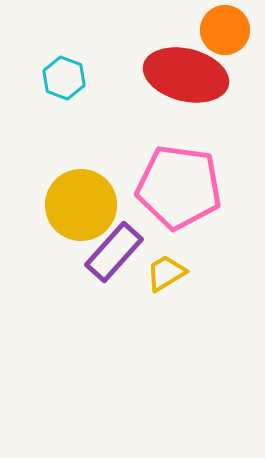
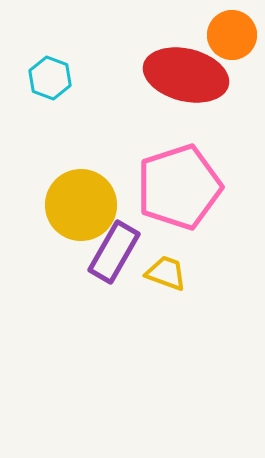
orange circle: moved 7 px right, 5 px down
cyan hexagon: moved 14 px left
pink pentagon: rotated 26 degrees counterclockwise
purple rectangle: rotated 12 degrees counterclockwise
yellow trapezoid: rotated 51 degrees clockwise
